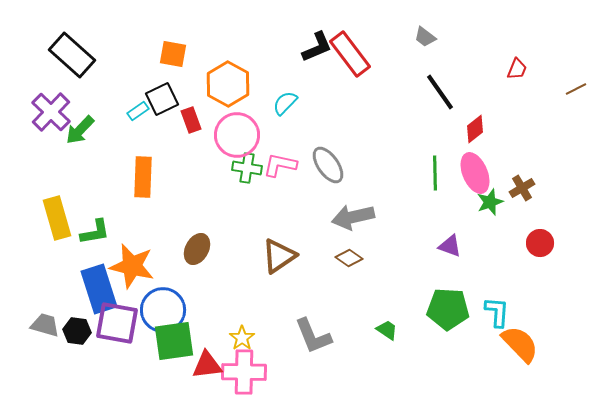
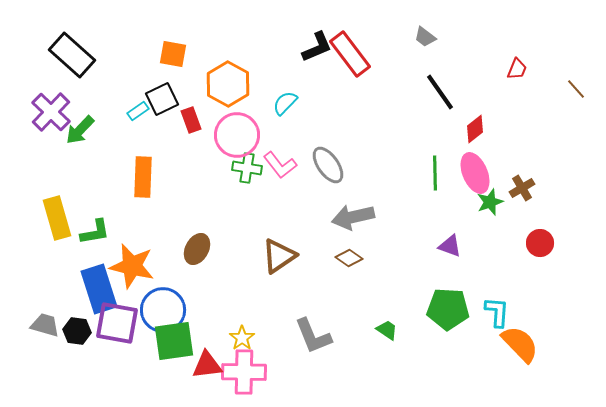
brown line at (576, 89): rotated 75 degrees clockwise
pink L-shape at (280, 165): rotated 140 degrees counterclockwise
